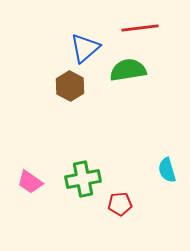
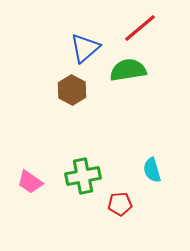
red line: rotated 33 degrees counterclockwise
brown hexagon: moved 2 px right, 4 px down
cyan semicircle: moved 15 px left
green cross: moved 3 px up
